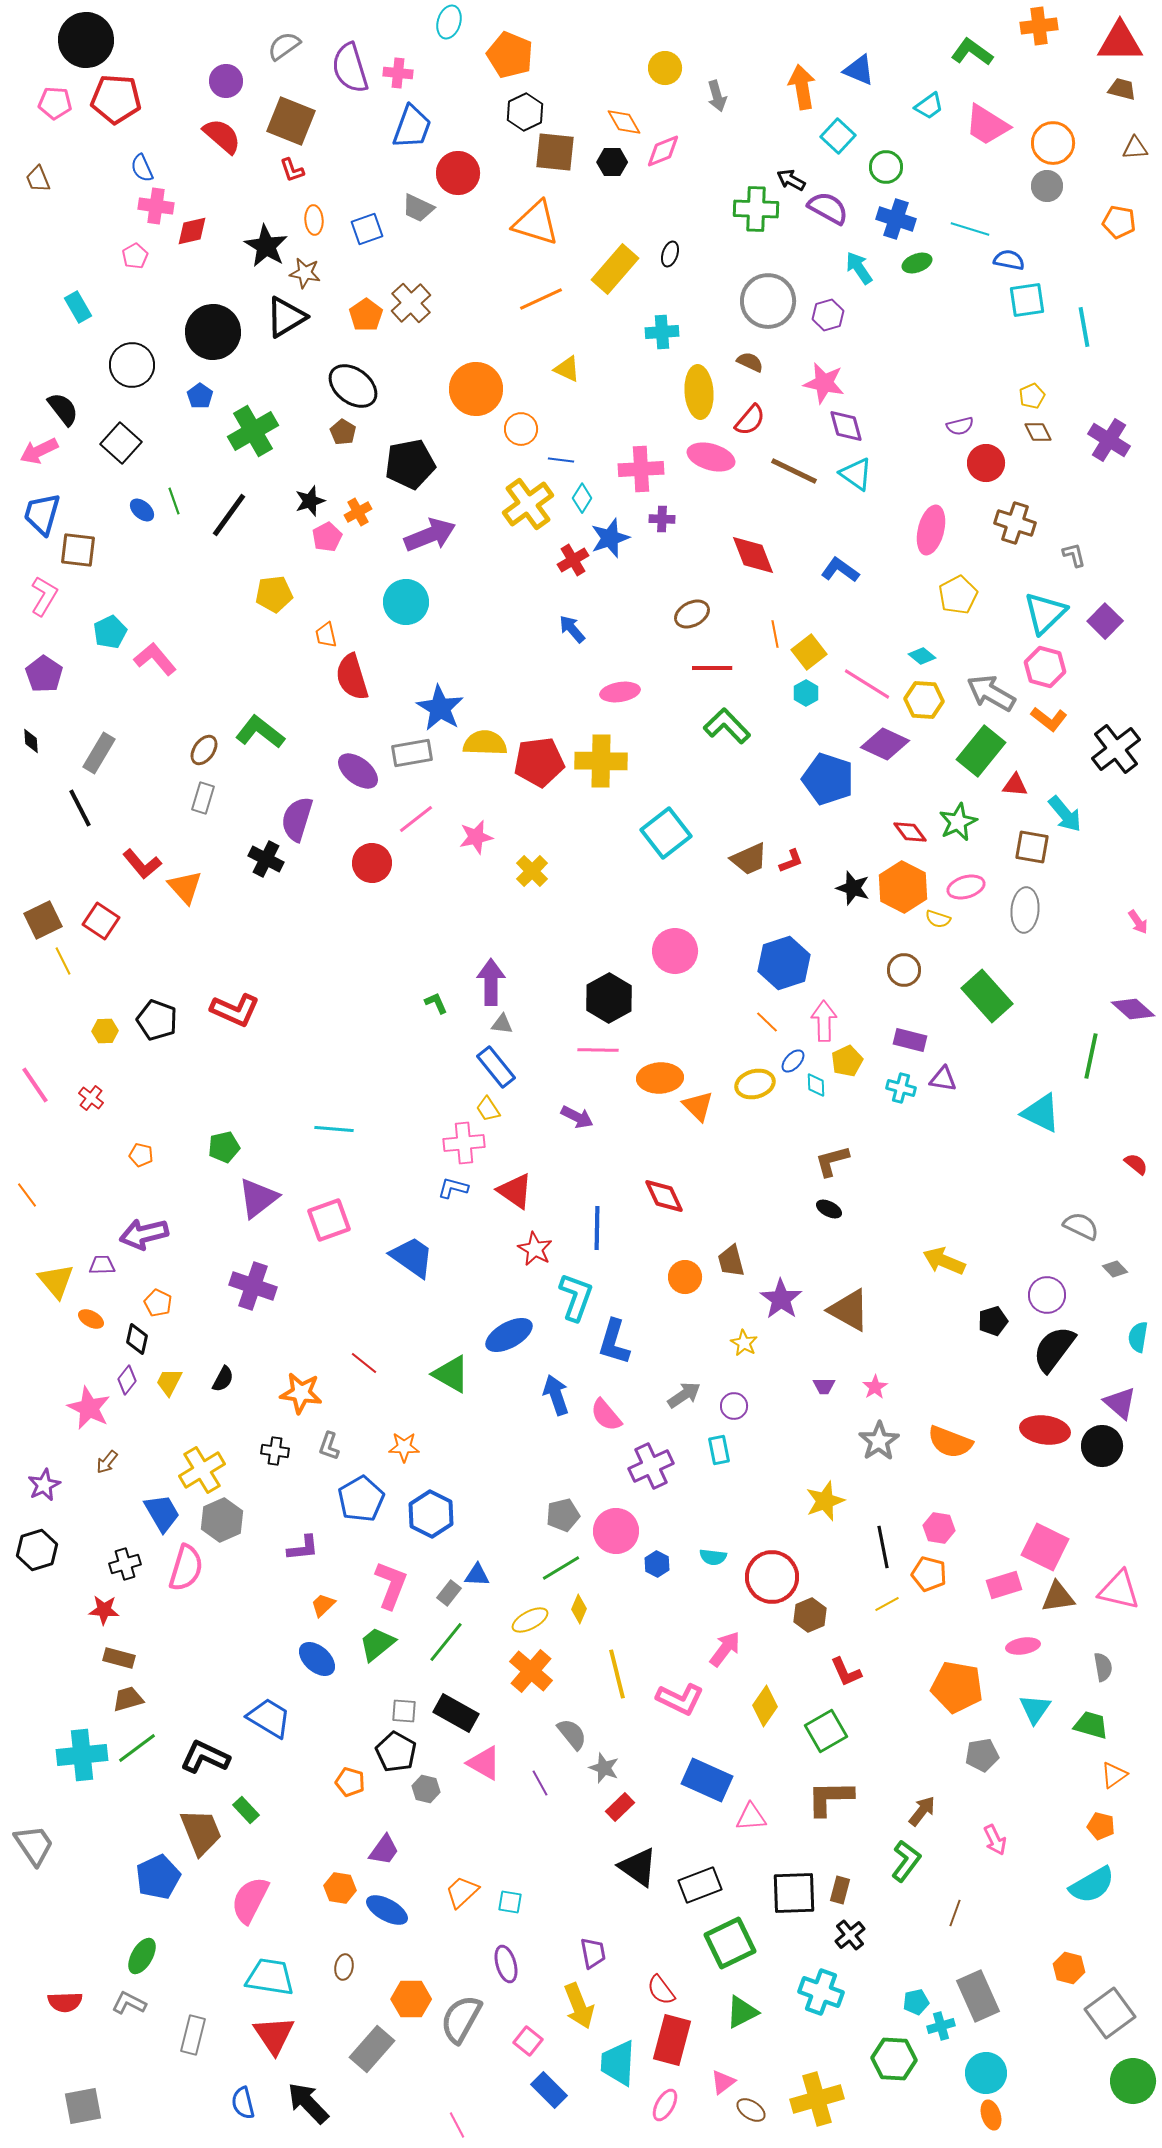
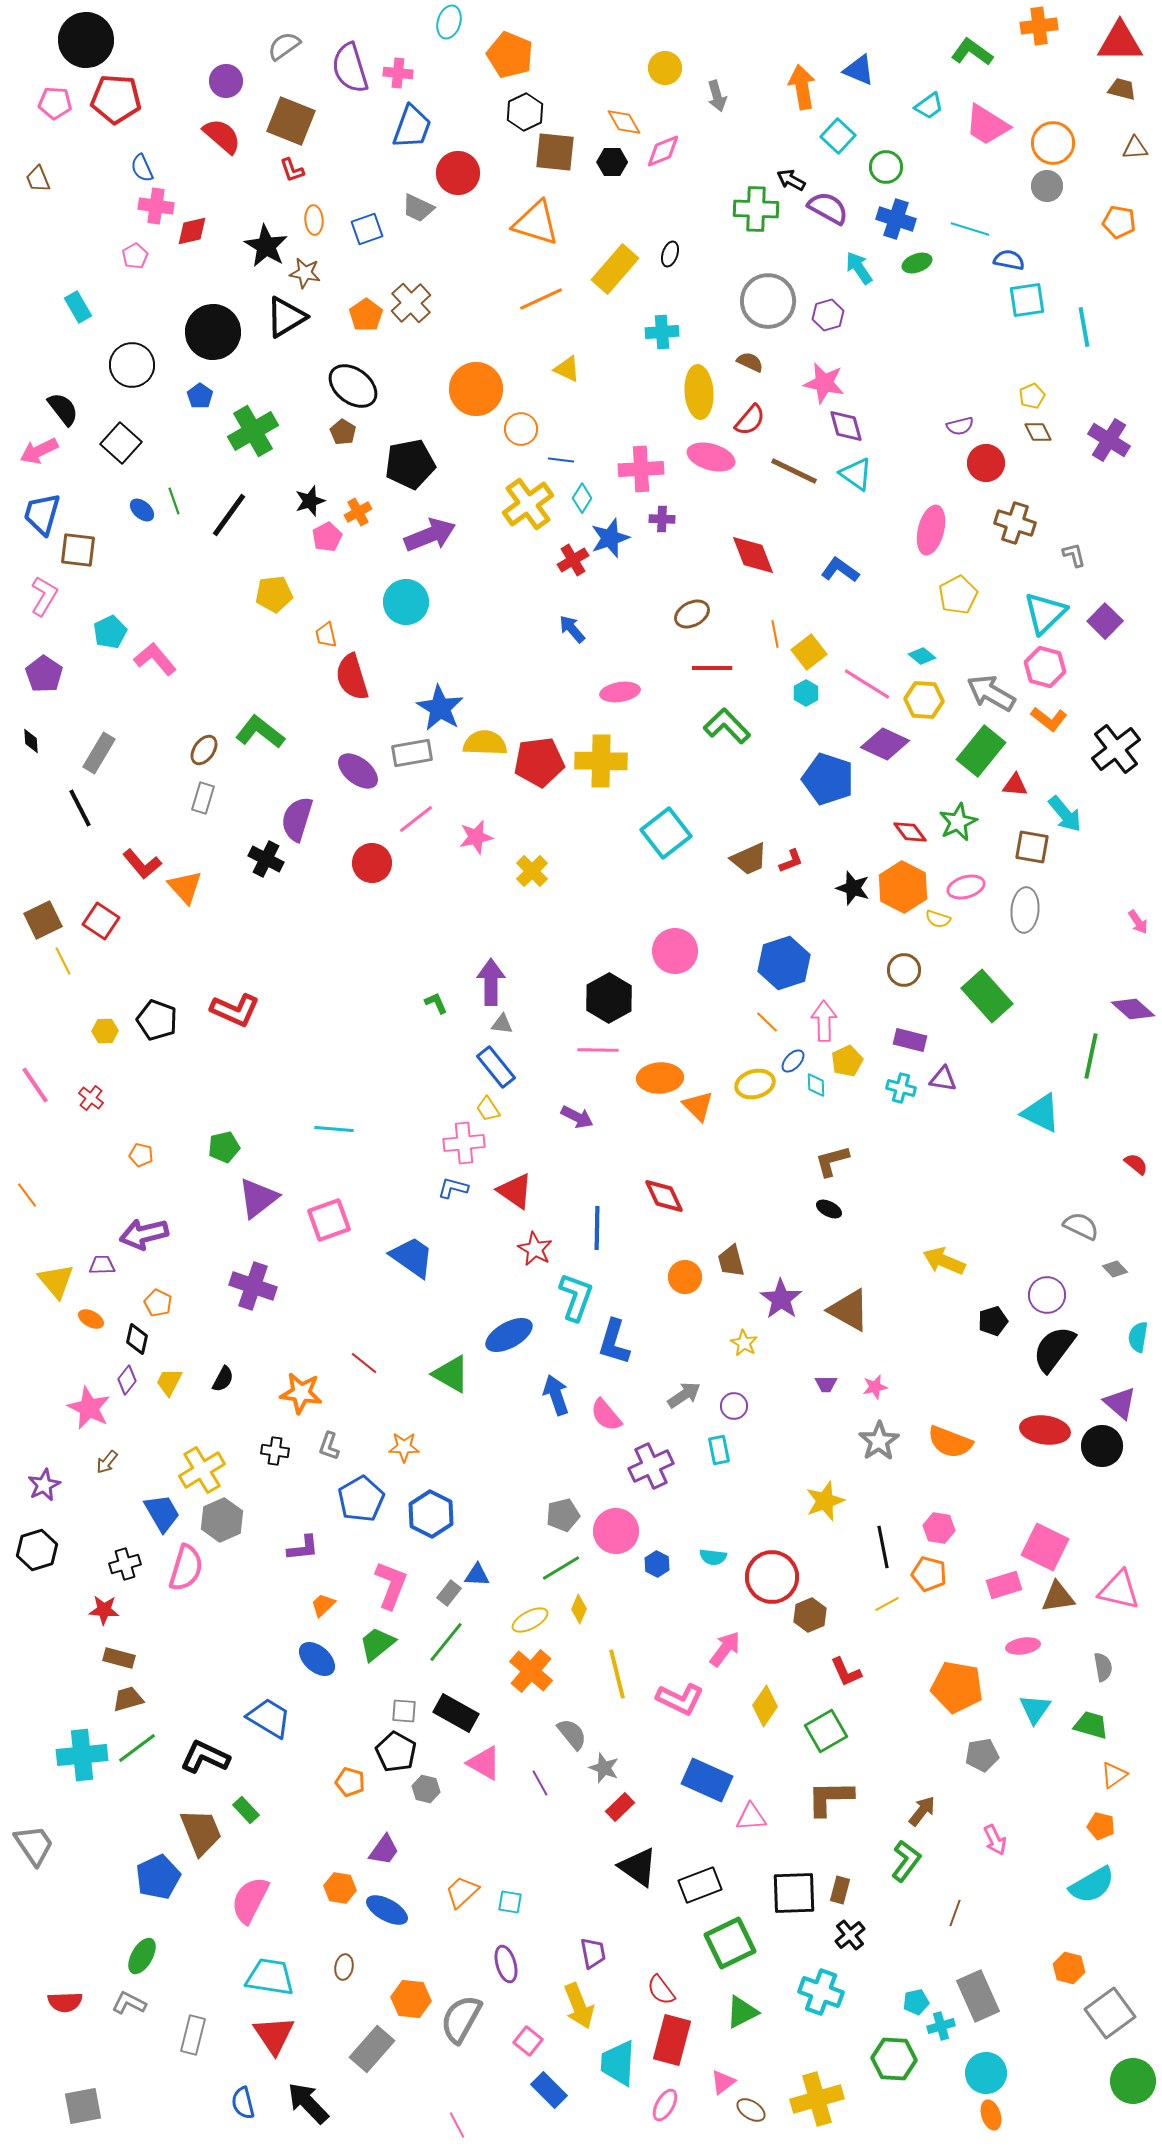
purple trapezoid at (824, 1386): moved 2 px right, 2 px up
pink star at (875, 1387): rotated 20 degrees clockwise
orange hexagon at (411, 1999): rotated 6 degrees clockwise
